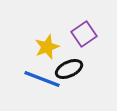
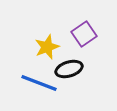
black ellipse: rotated 8 degrees clockwise
blue line: moved 3 px left, 4 px down
